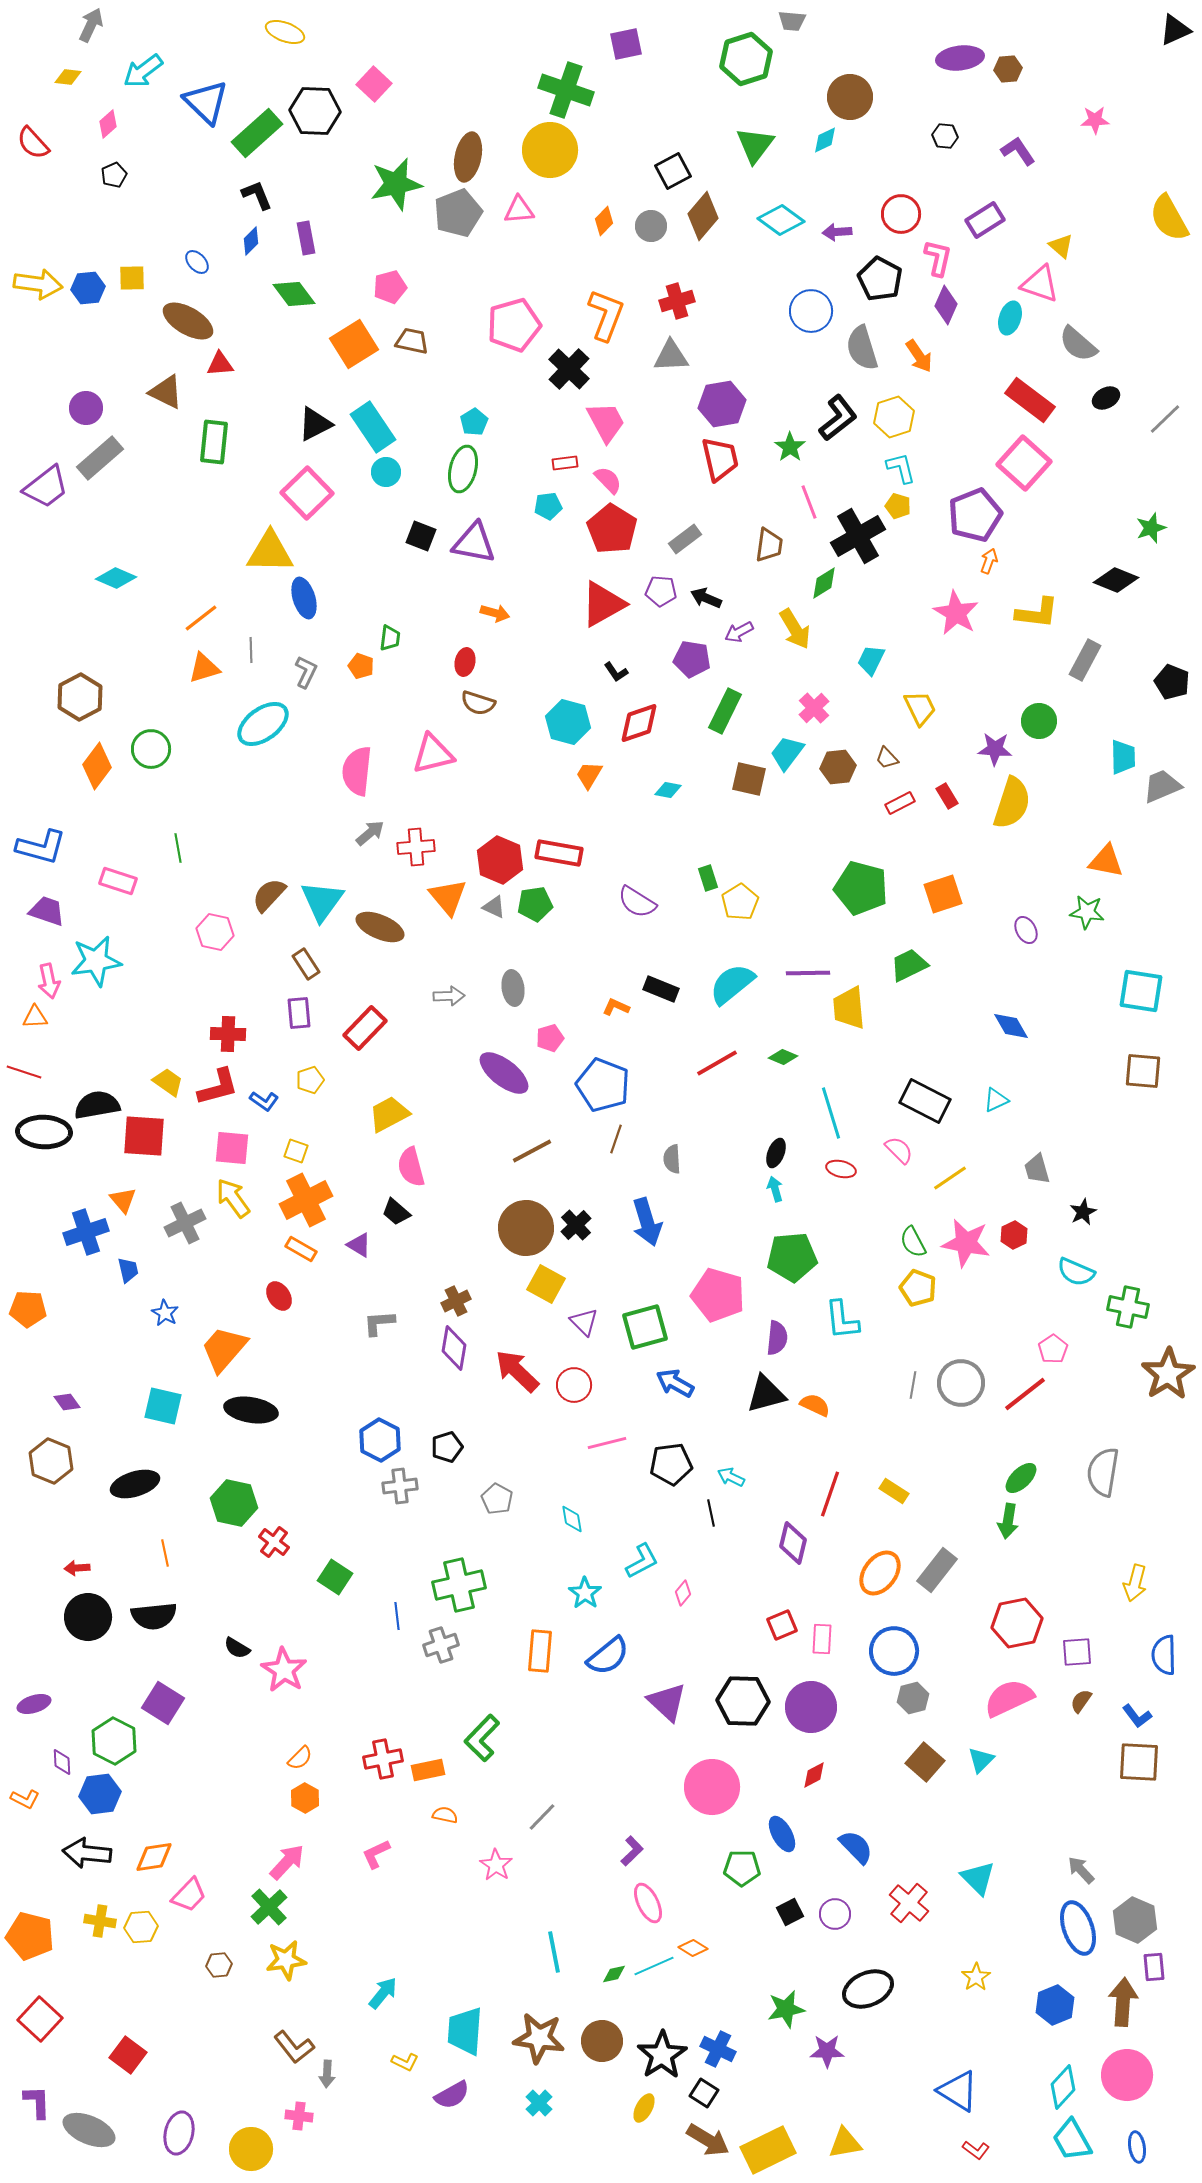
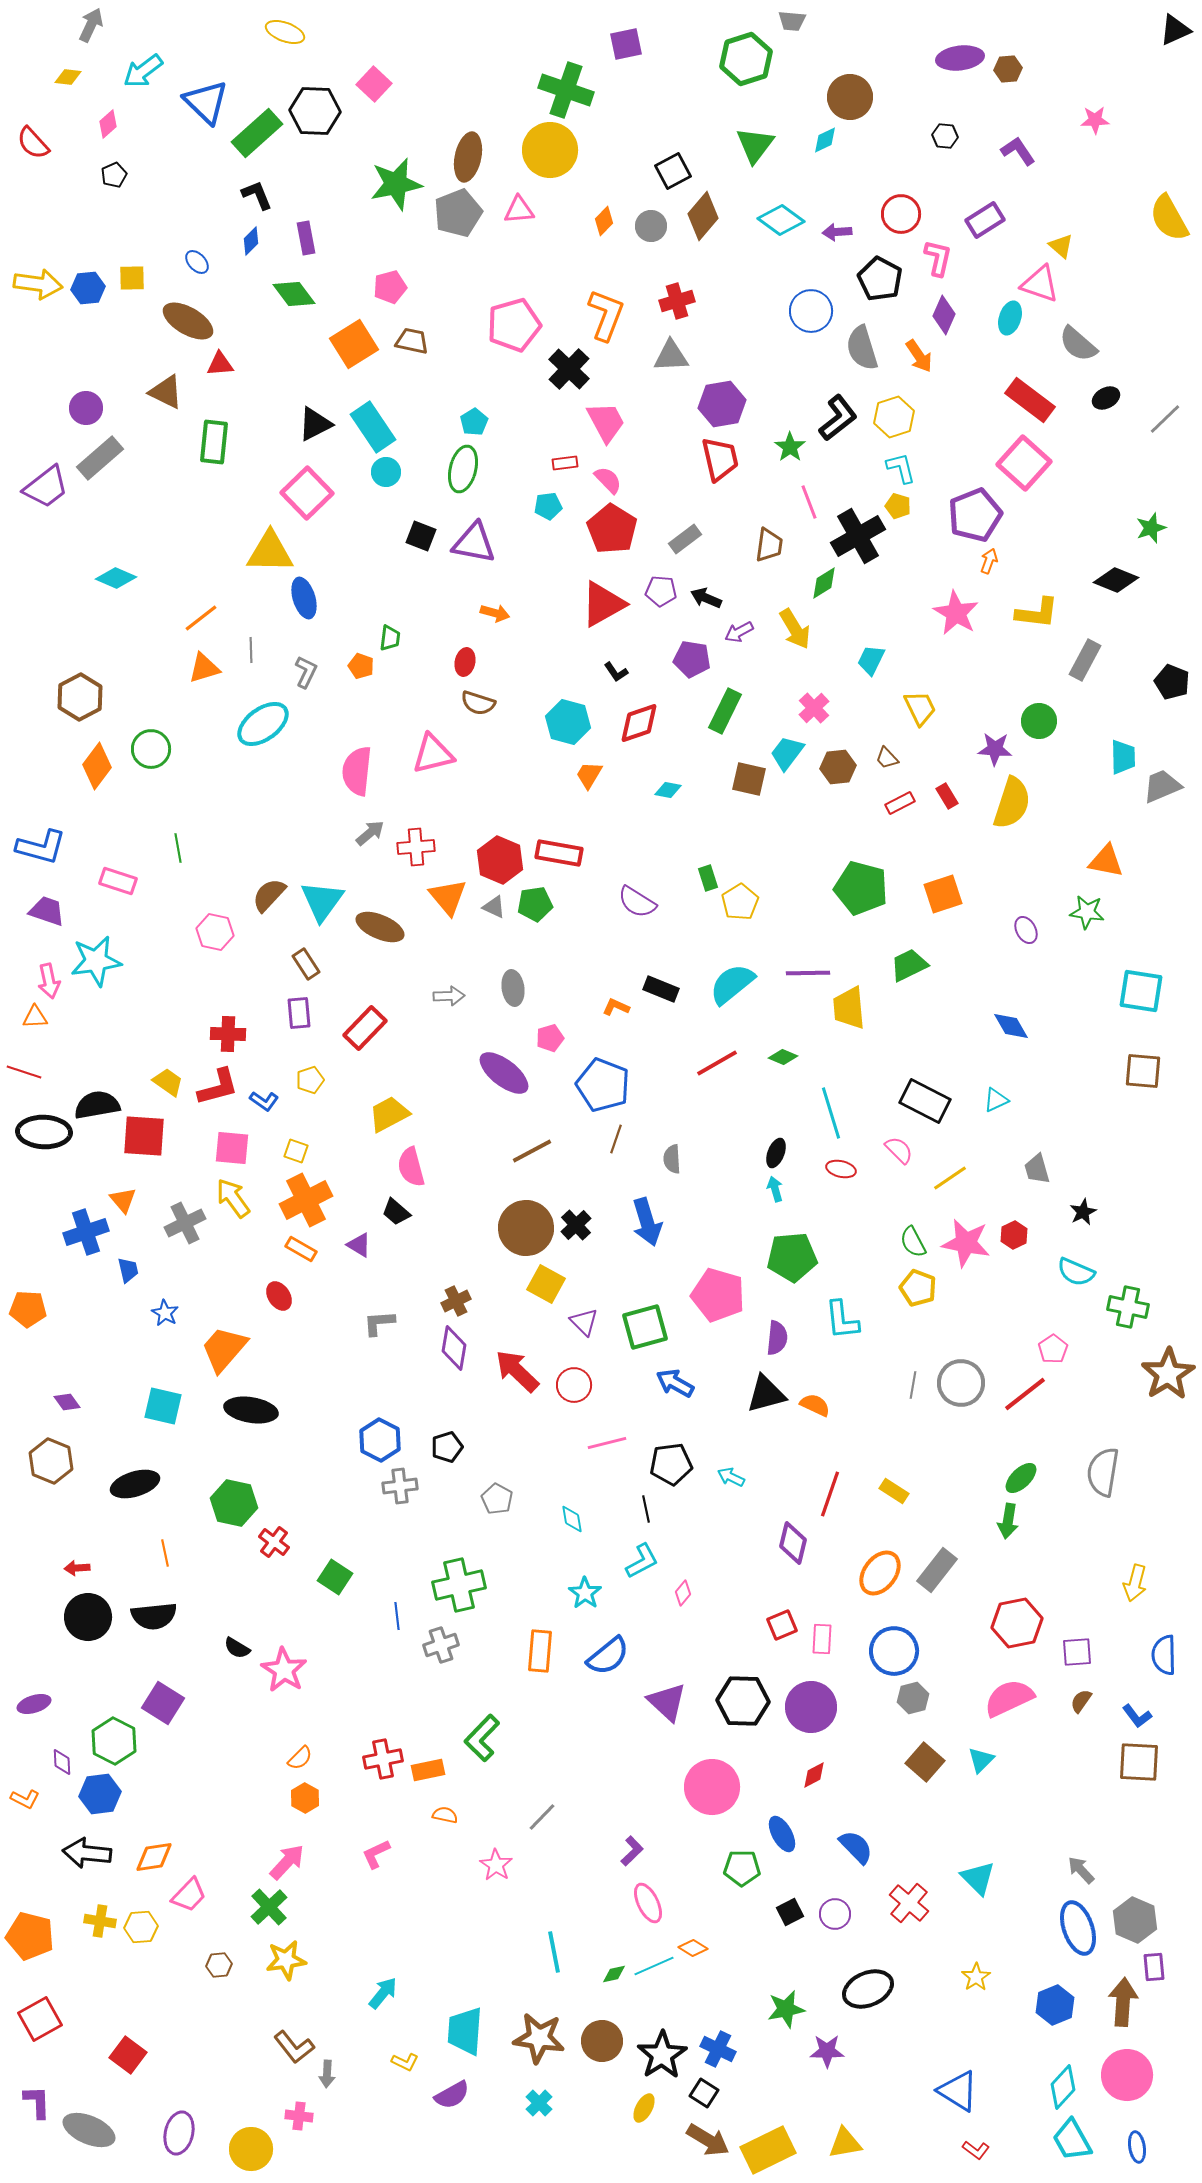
purple diamond at (946, 305): moved 2 px left, 10 px down
black line at (711, 1513): moved 65 px left, 4 px up
red square at (40, 2019): rotated 18 degrees clockwise
